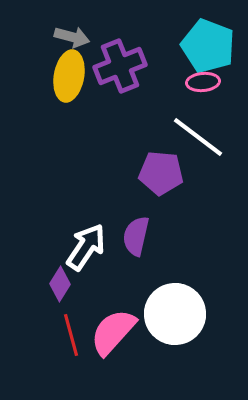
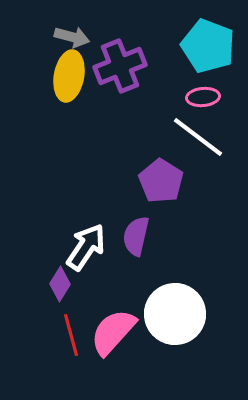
pink ellipse: moved 15 px down
purple pentagon: moved 8 px down; rotated 27 degrees clockwise
